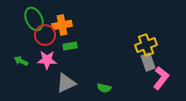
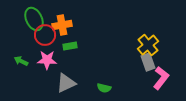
yellow cross: moved 2 px right; rotated 20 degrees counterclockwise
